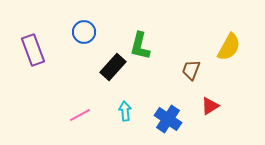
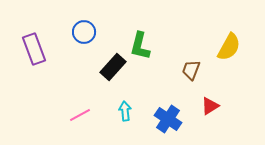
purple rectangle: moved 1 px right, 1 px up
